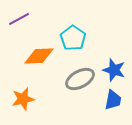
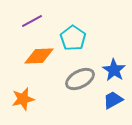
purple line: moved 13 px right, 2 px down
blue star: rotated 15 degrees clockwise
blue trapezoid: rotated 130 degrees counterclockwise
